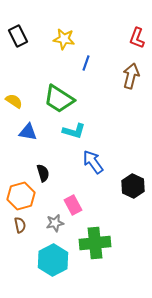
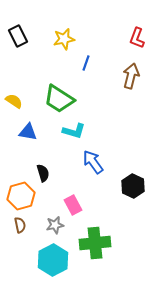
yellow star: rotated 20 degrees counterclockwise
gray star: moved 2 px down
